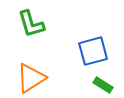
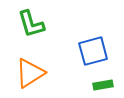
orange triangle: moved 1 px left, 5 px up
green rectangle: rotated 42 degrees counterclockwise
